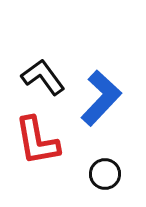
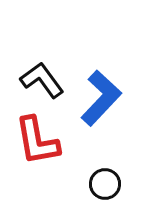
black L-shape: moved 1 px left, 3 px down
black circle: moved 10 px down
